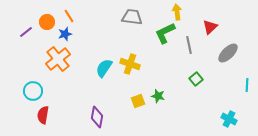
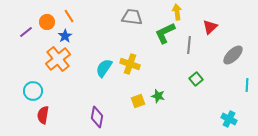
blue star: moved 2 px down; rotated 16 degrees counterclockwise
gray line: rotated 18 degrees clockwise
gray ellipse: moved 5 px right, 2 px down
